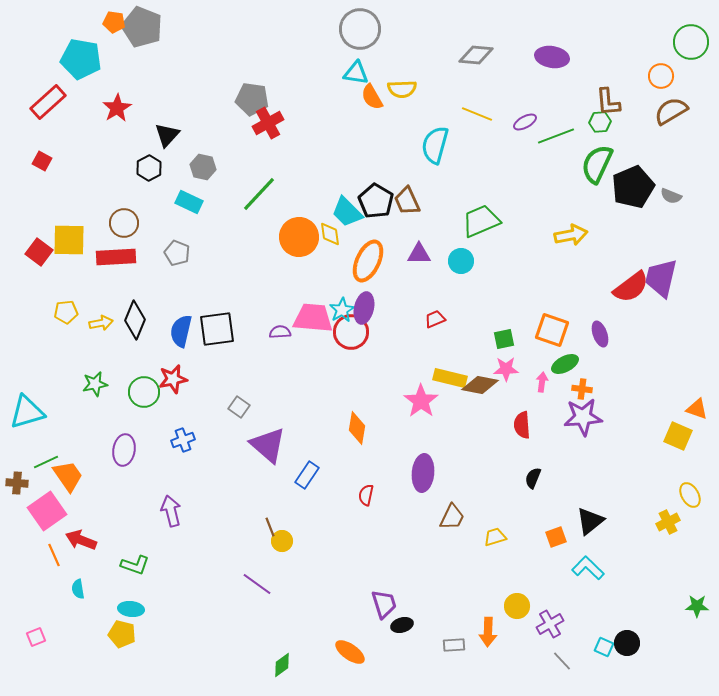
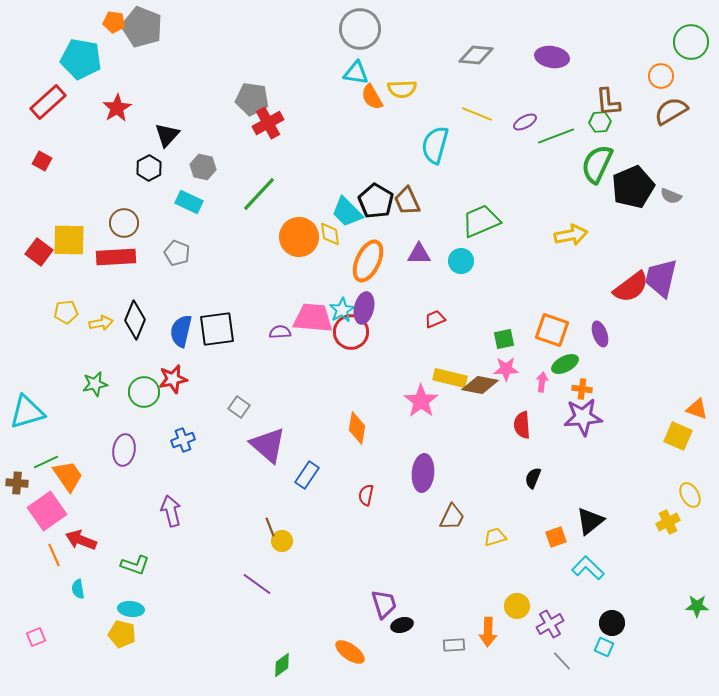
black circle at (627, 643): moved 15 px left, 20 px up
